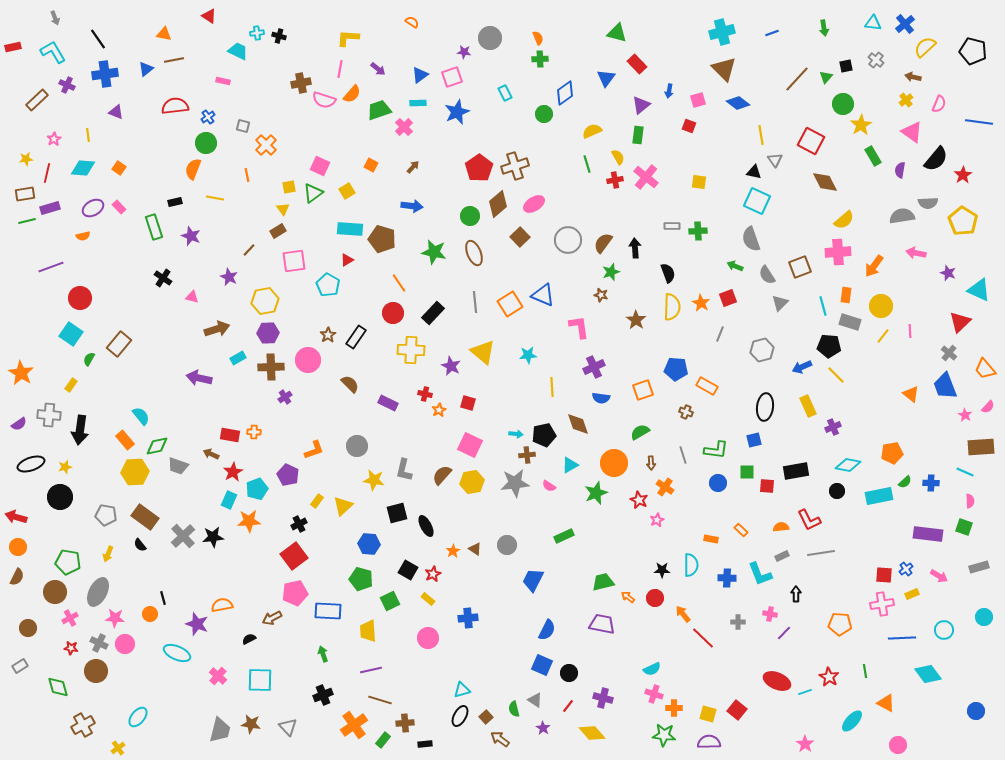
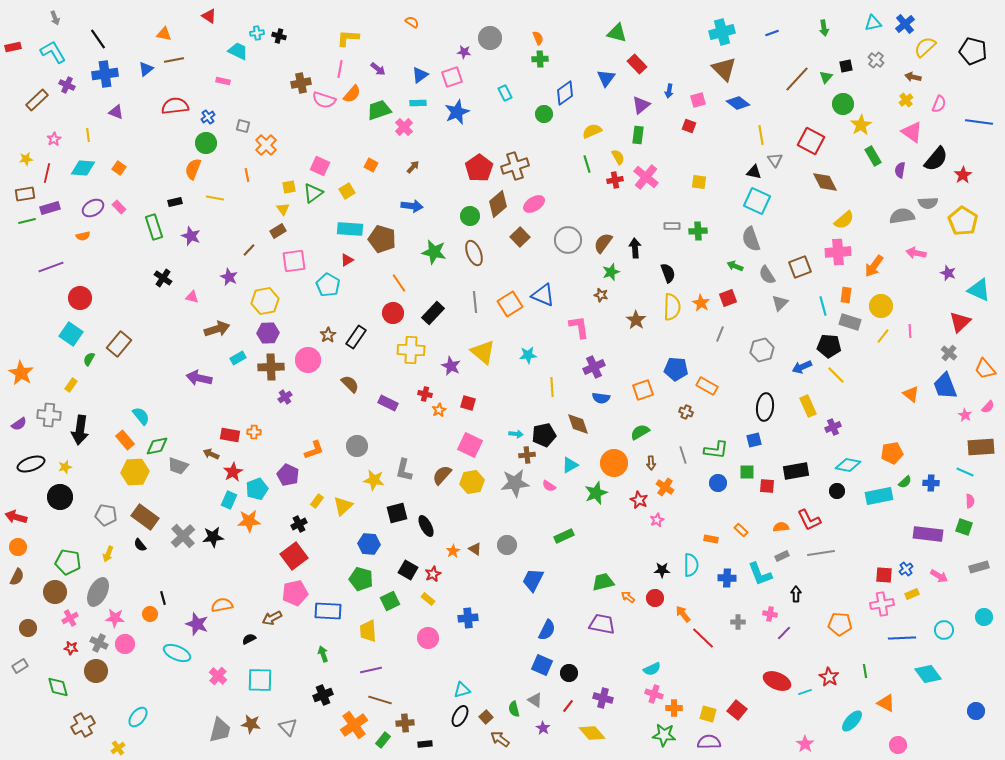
cyan triangle at (873, 23): rotated 18 degrees counterclockwise
